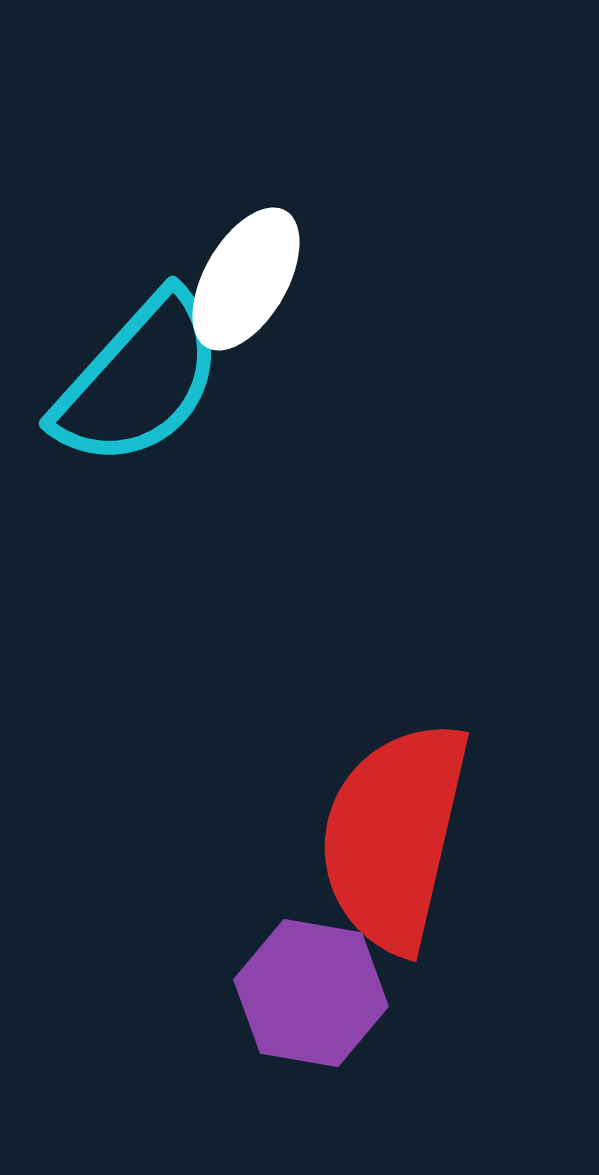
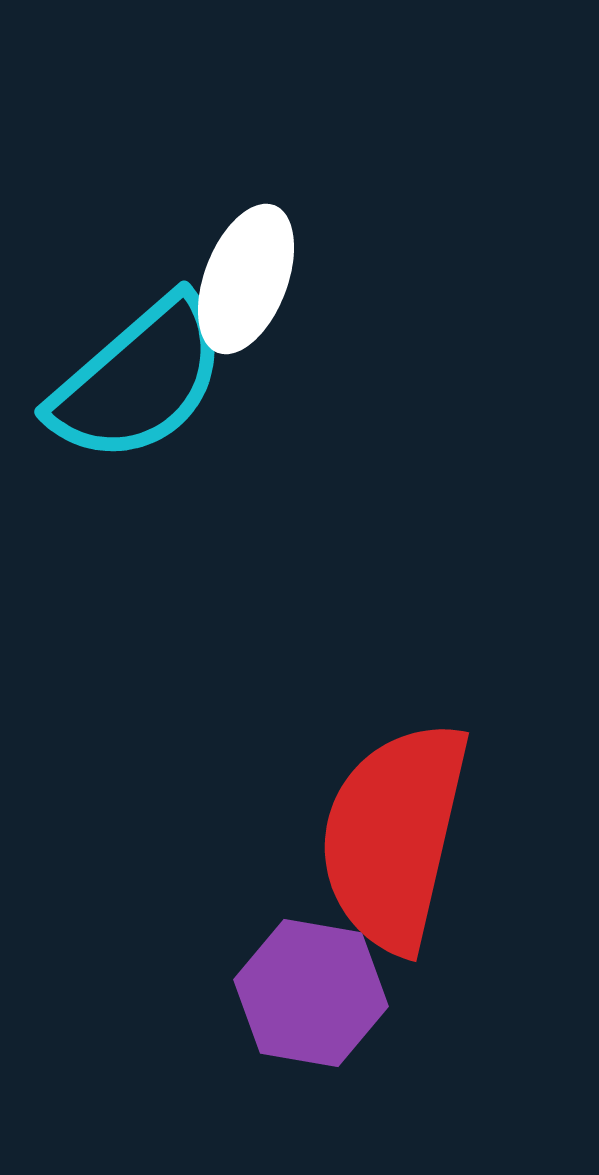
white ellipse: rotated 9 degrees counterclockwise
cyan semicircle: rotated 7 degrees clockwise
